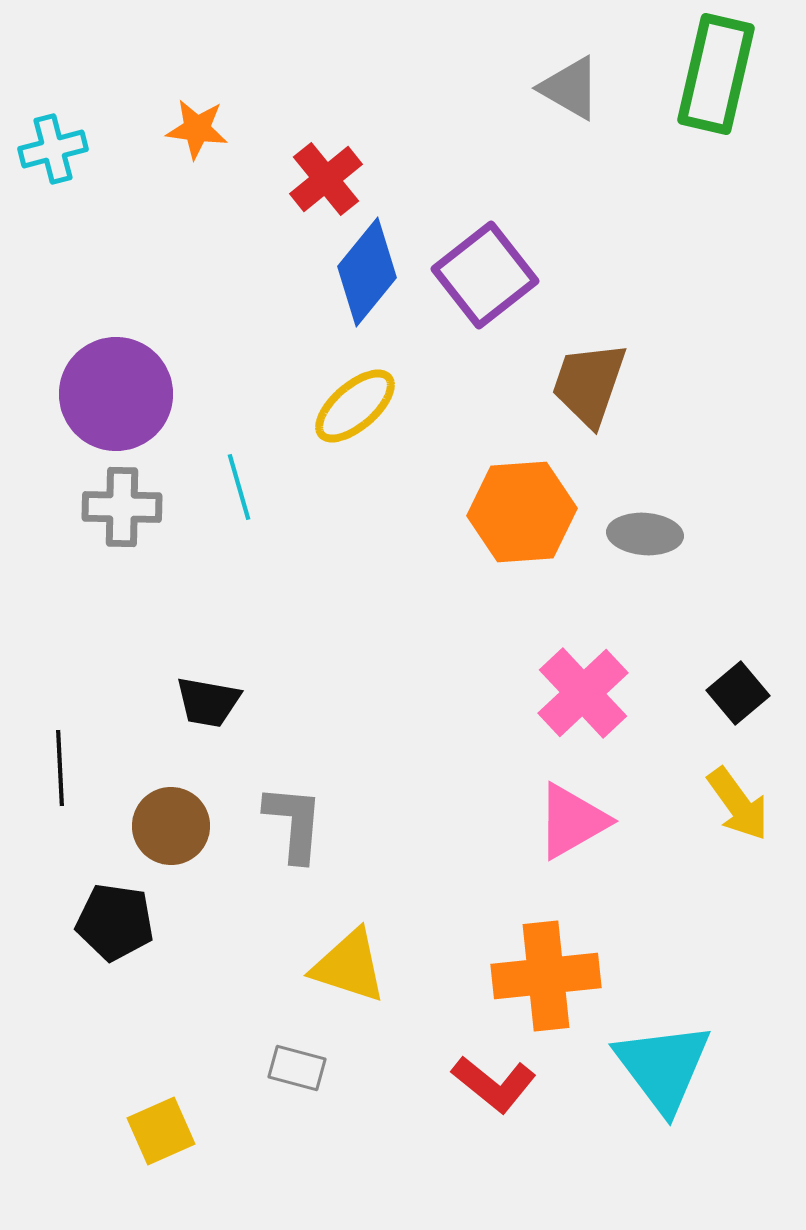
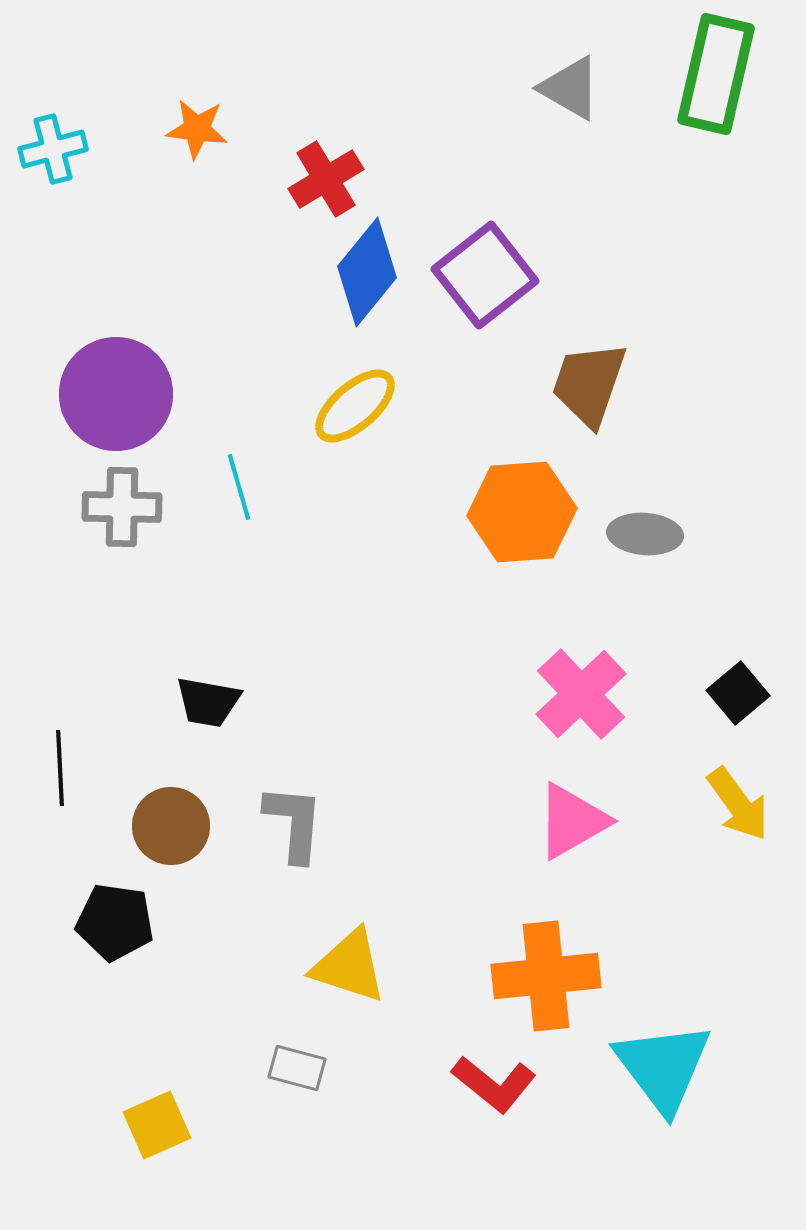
red cross: rotated 8 degrees clockwise
pink cross: moved 2 px left, 1 px down
yellow square: moved 4 px left, 6 px up
